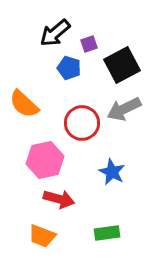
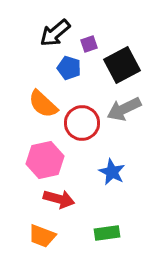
orange semicircle: moved 19 px right
